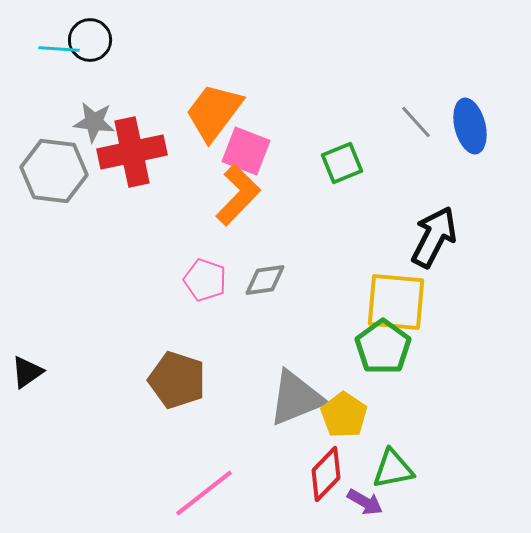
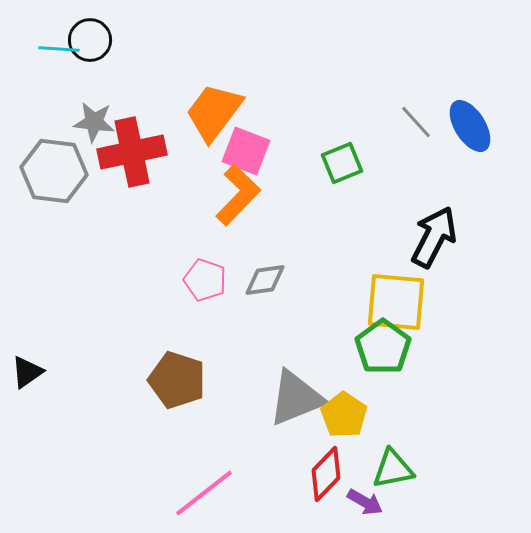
blue ellipse: rotated 18 degrees counterclockwise
